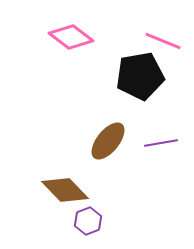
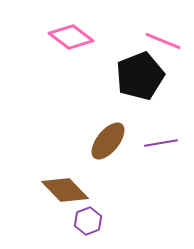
black pentagon: rotated 12 degrees counterclockwise
